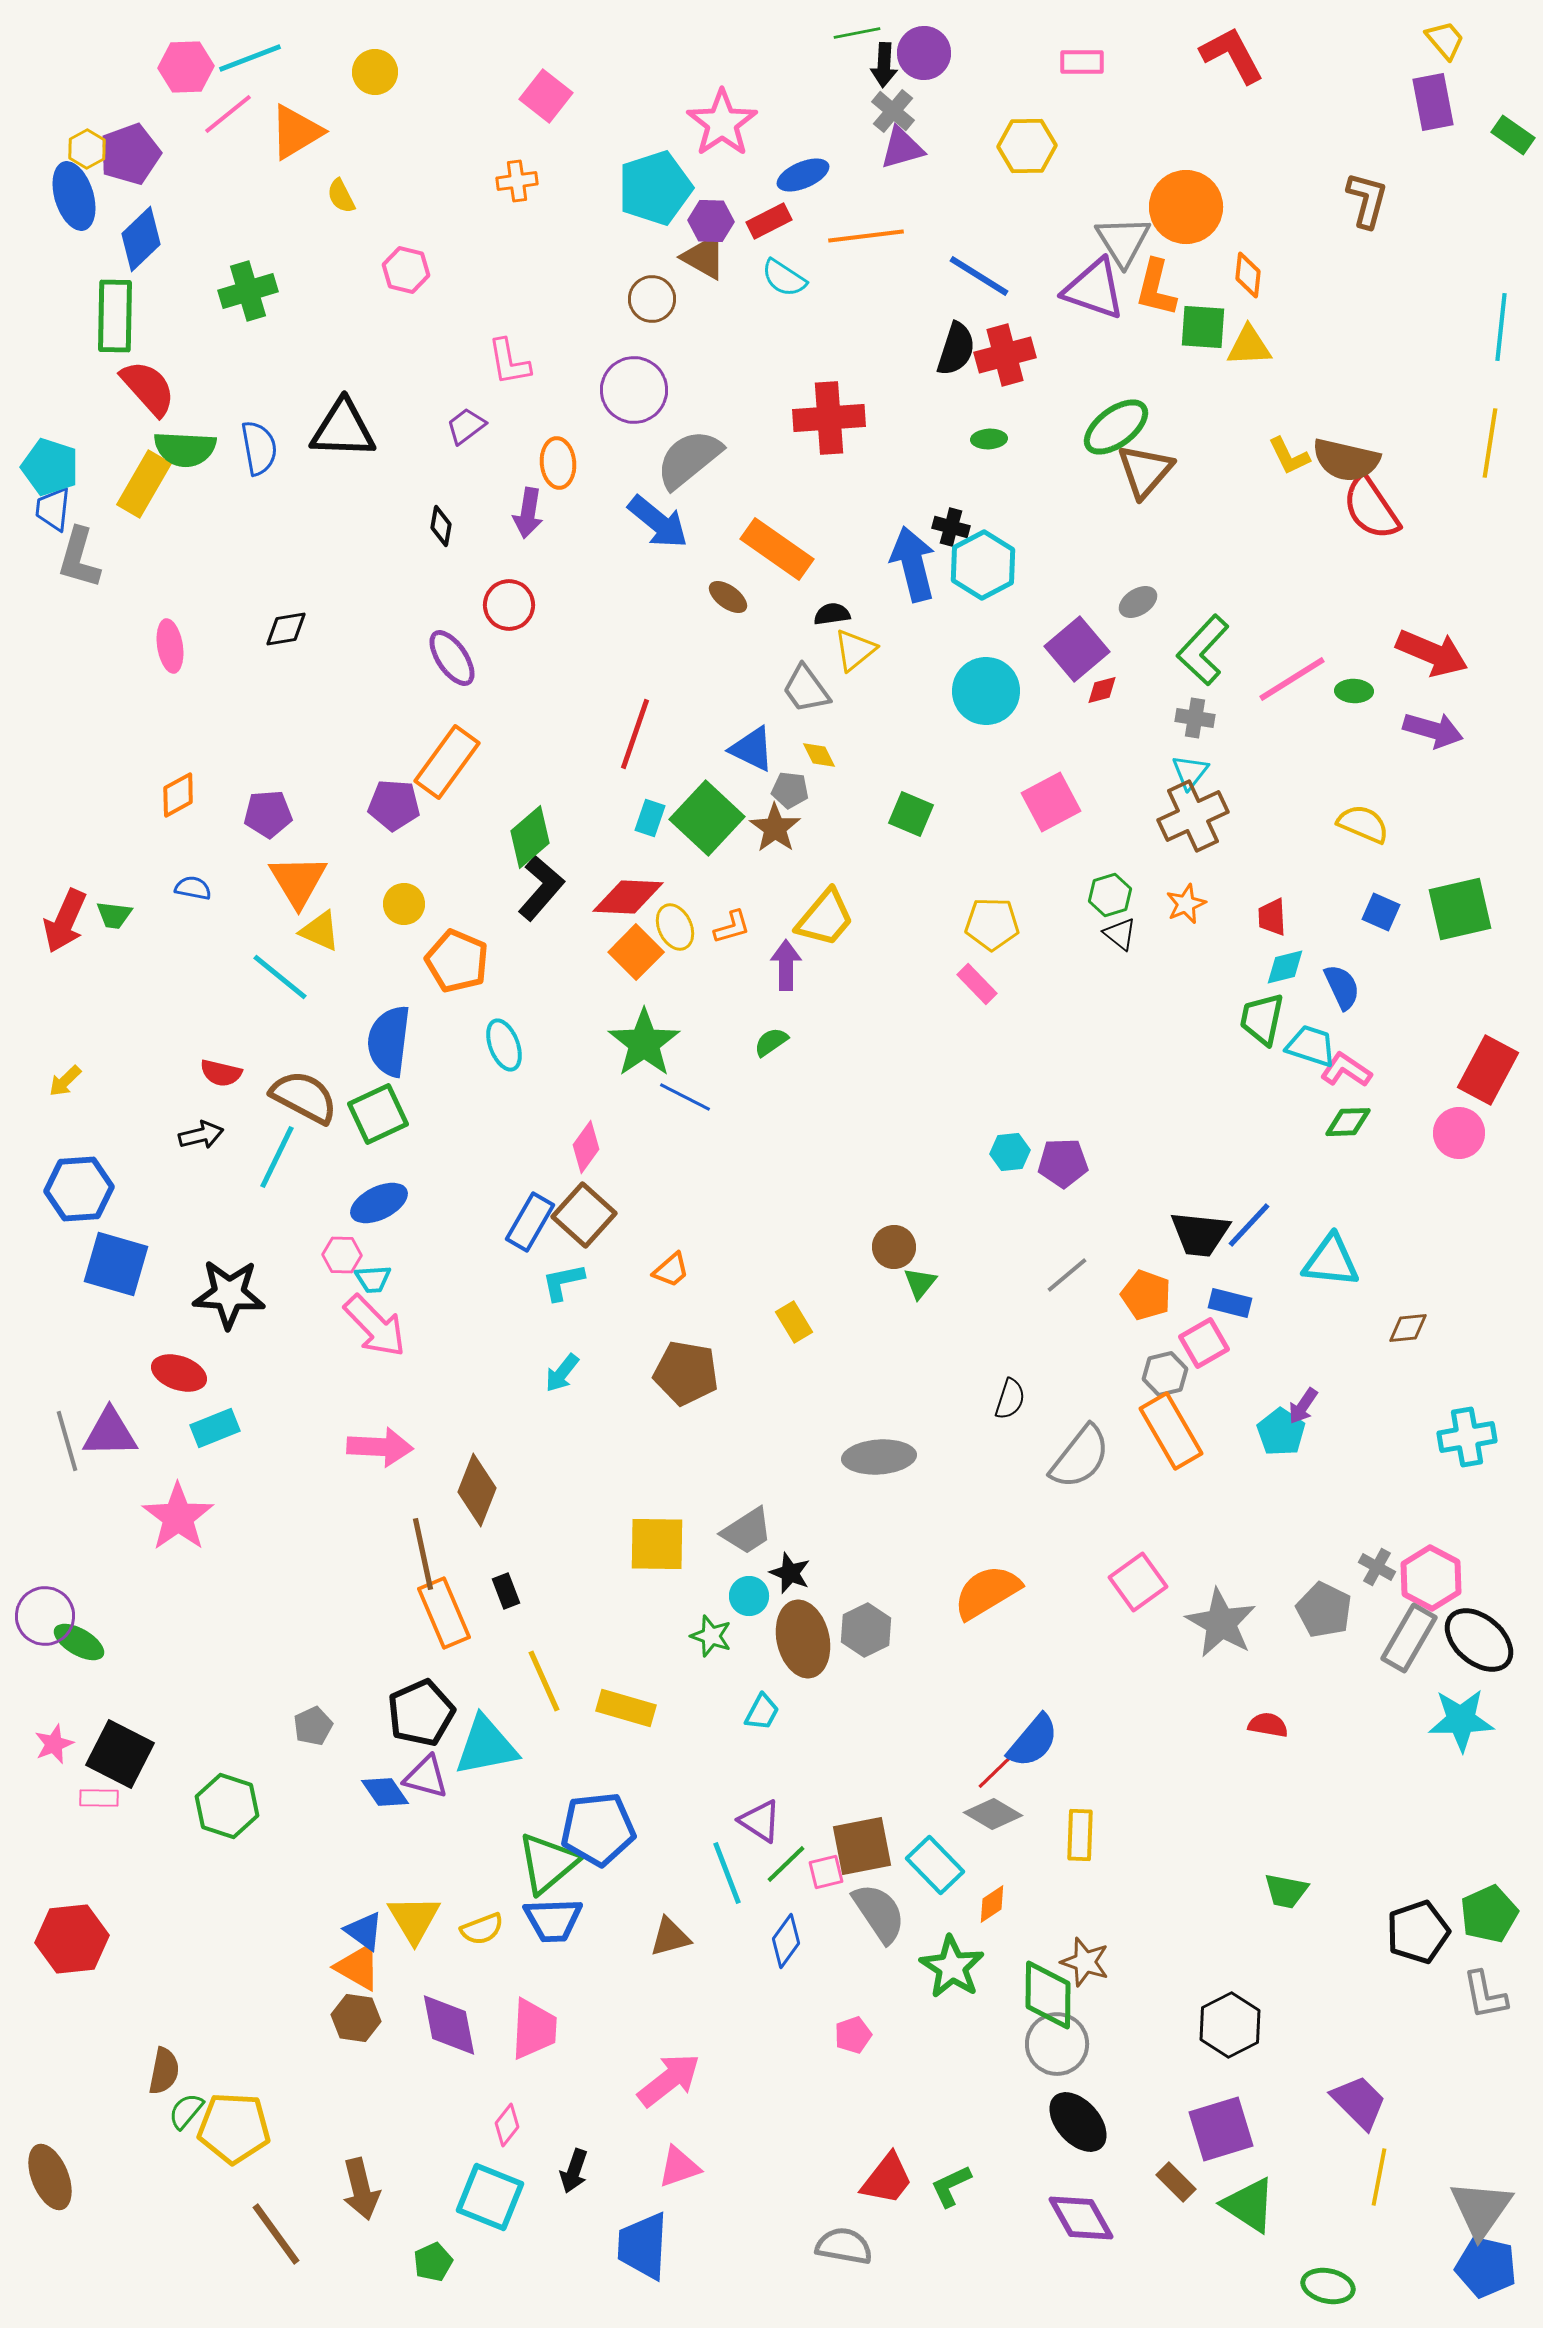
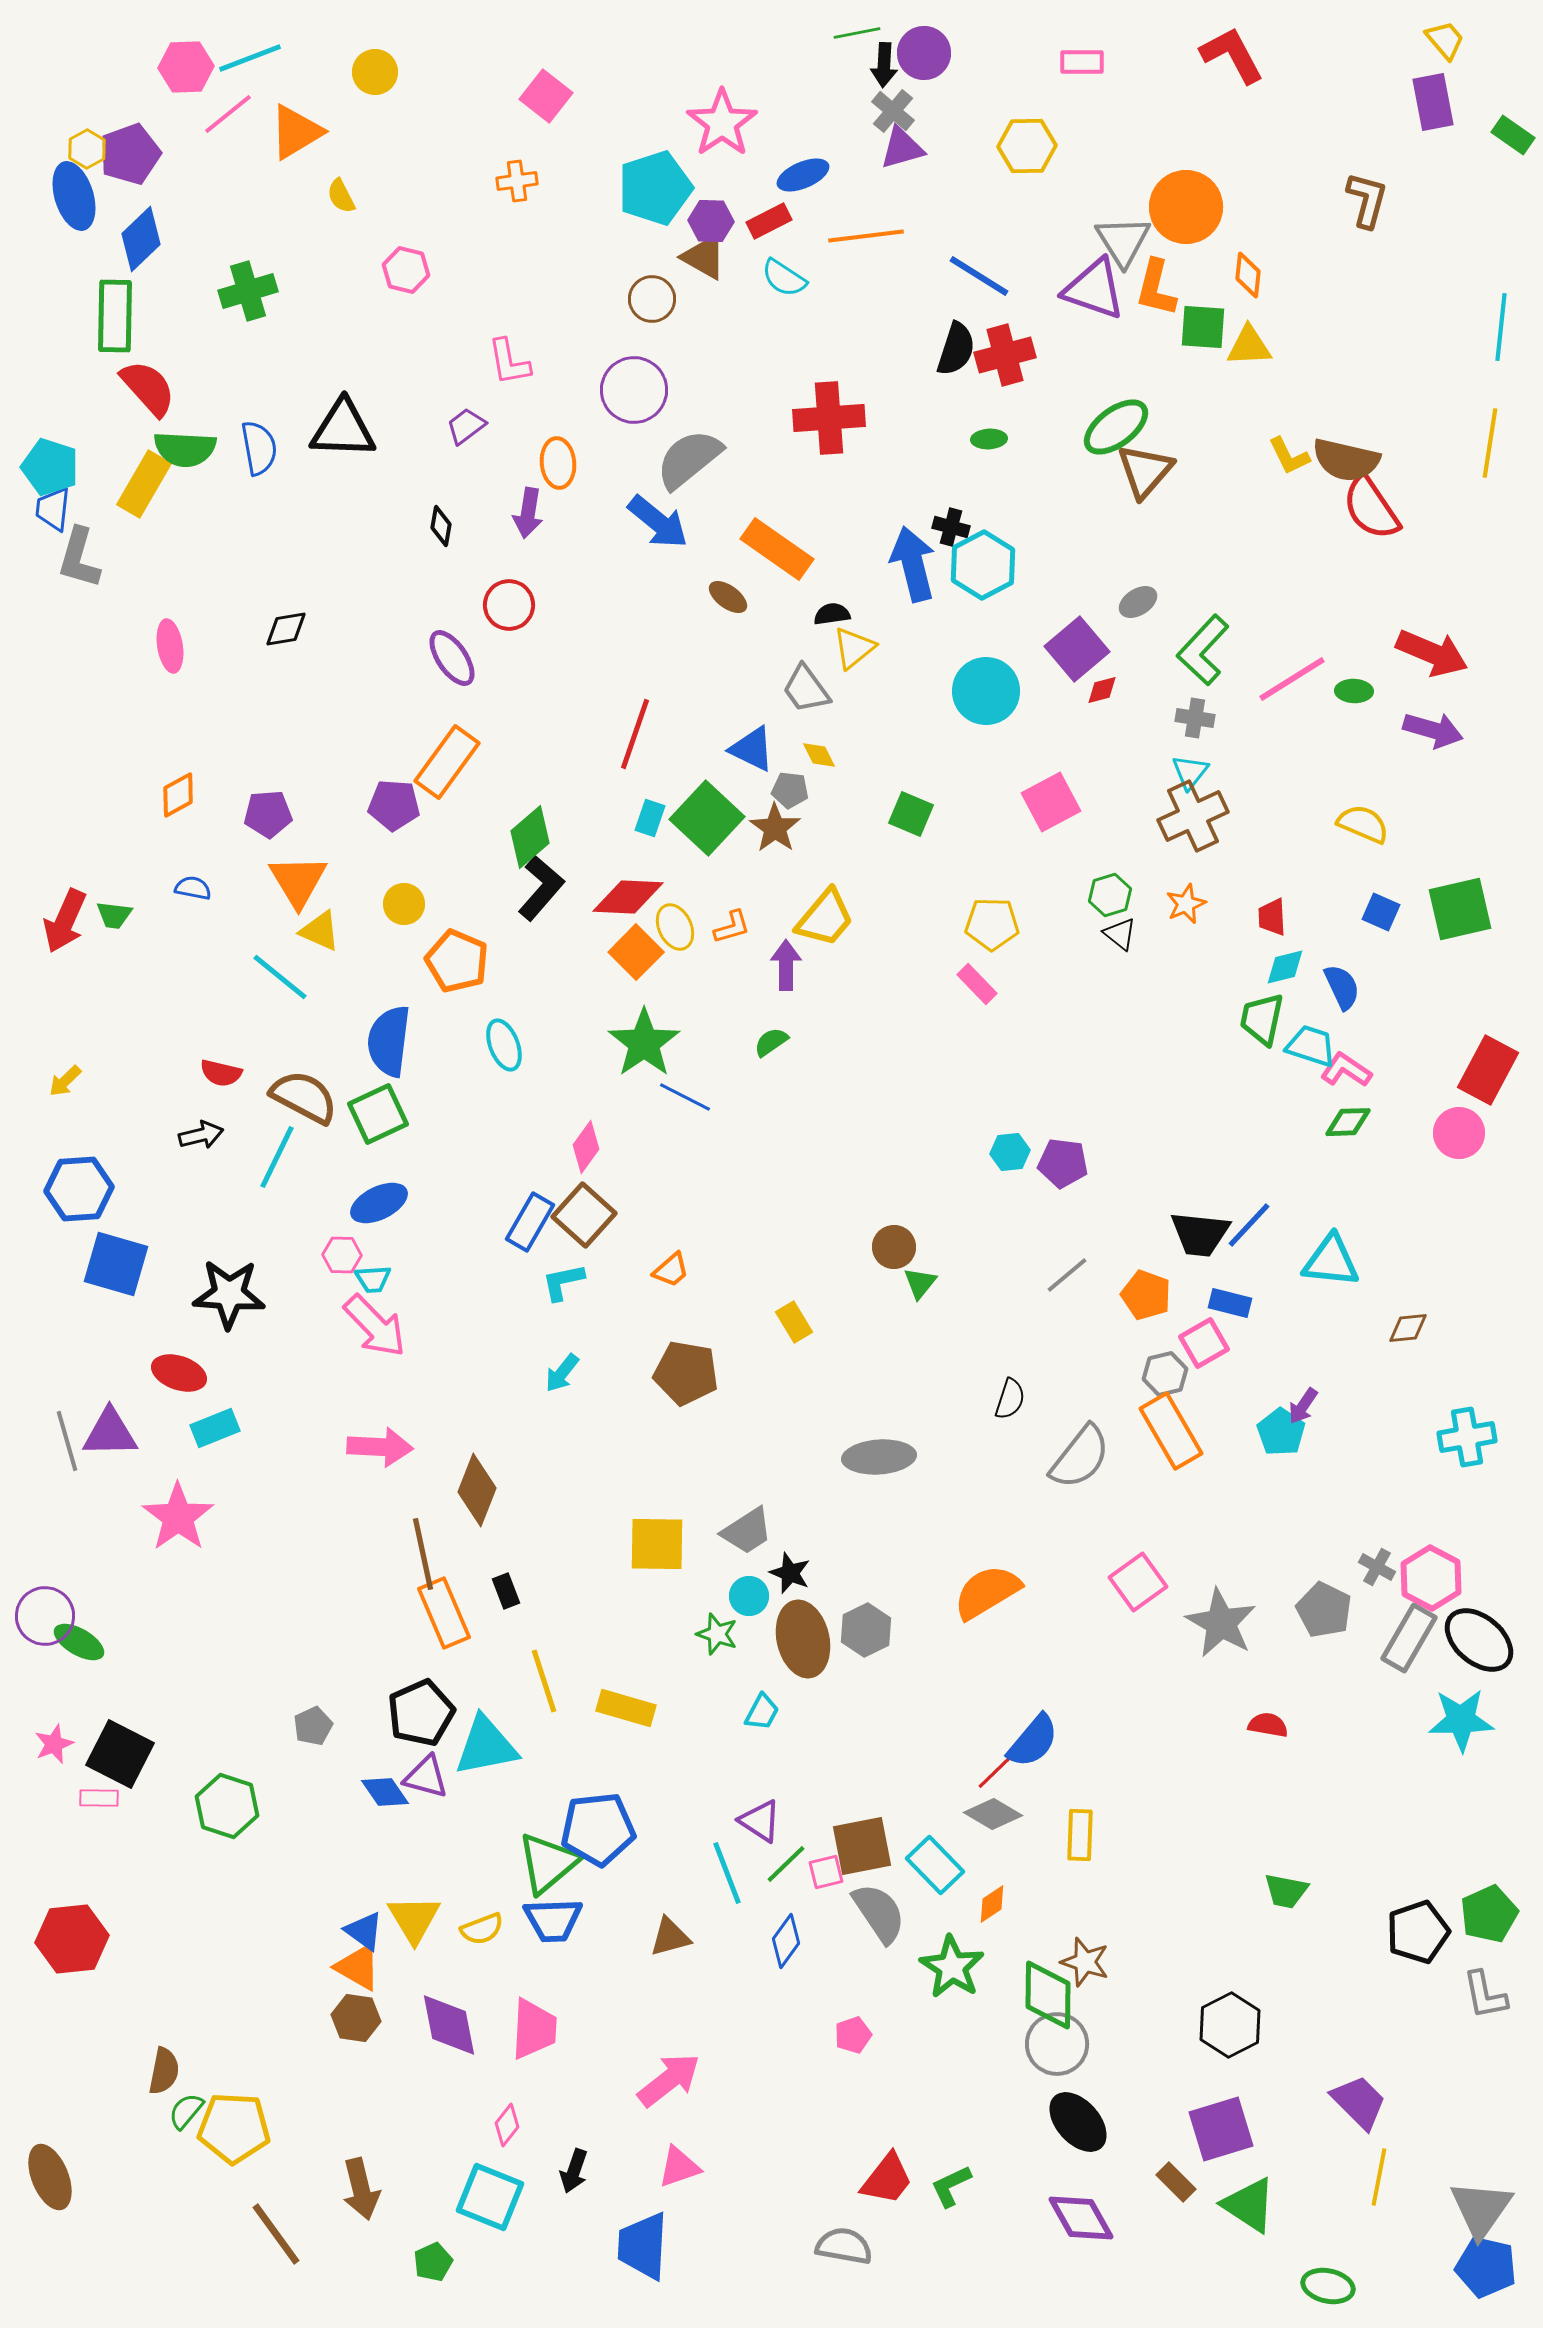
yellow triangle at (855, 650): moved 1 px left, 2 px up
purple pentagon at (1063, 1163): rotated 9 degrees clockwise
green star at (711, 1636): moved 6 px right, 2 px up
yellow line at (544, 1681): rotated 6 degrees clockwise
